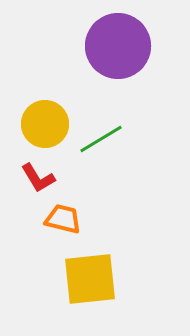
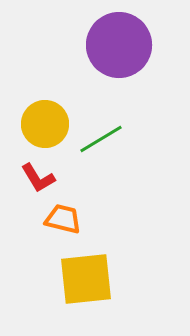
purple circle: moved 1 px right, 1 px up
yellow square: moved 4 px left
